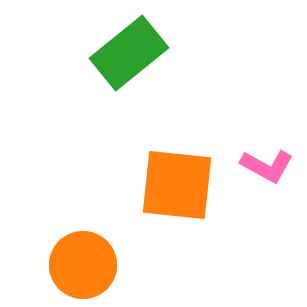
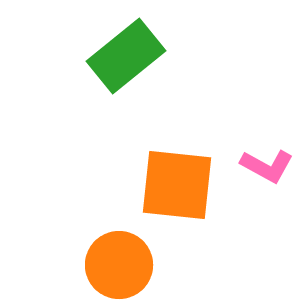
green rectangle: moved 3 px left, 3 px down
orange circle: moved 36 px right
